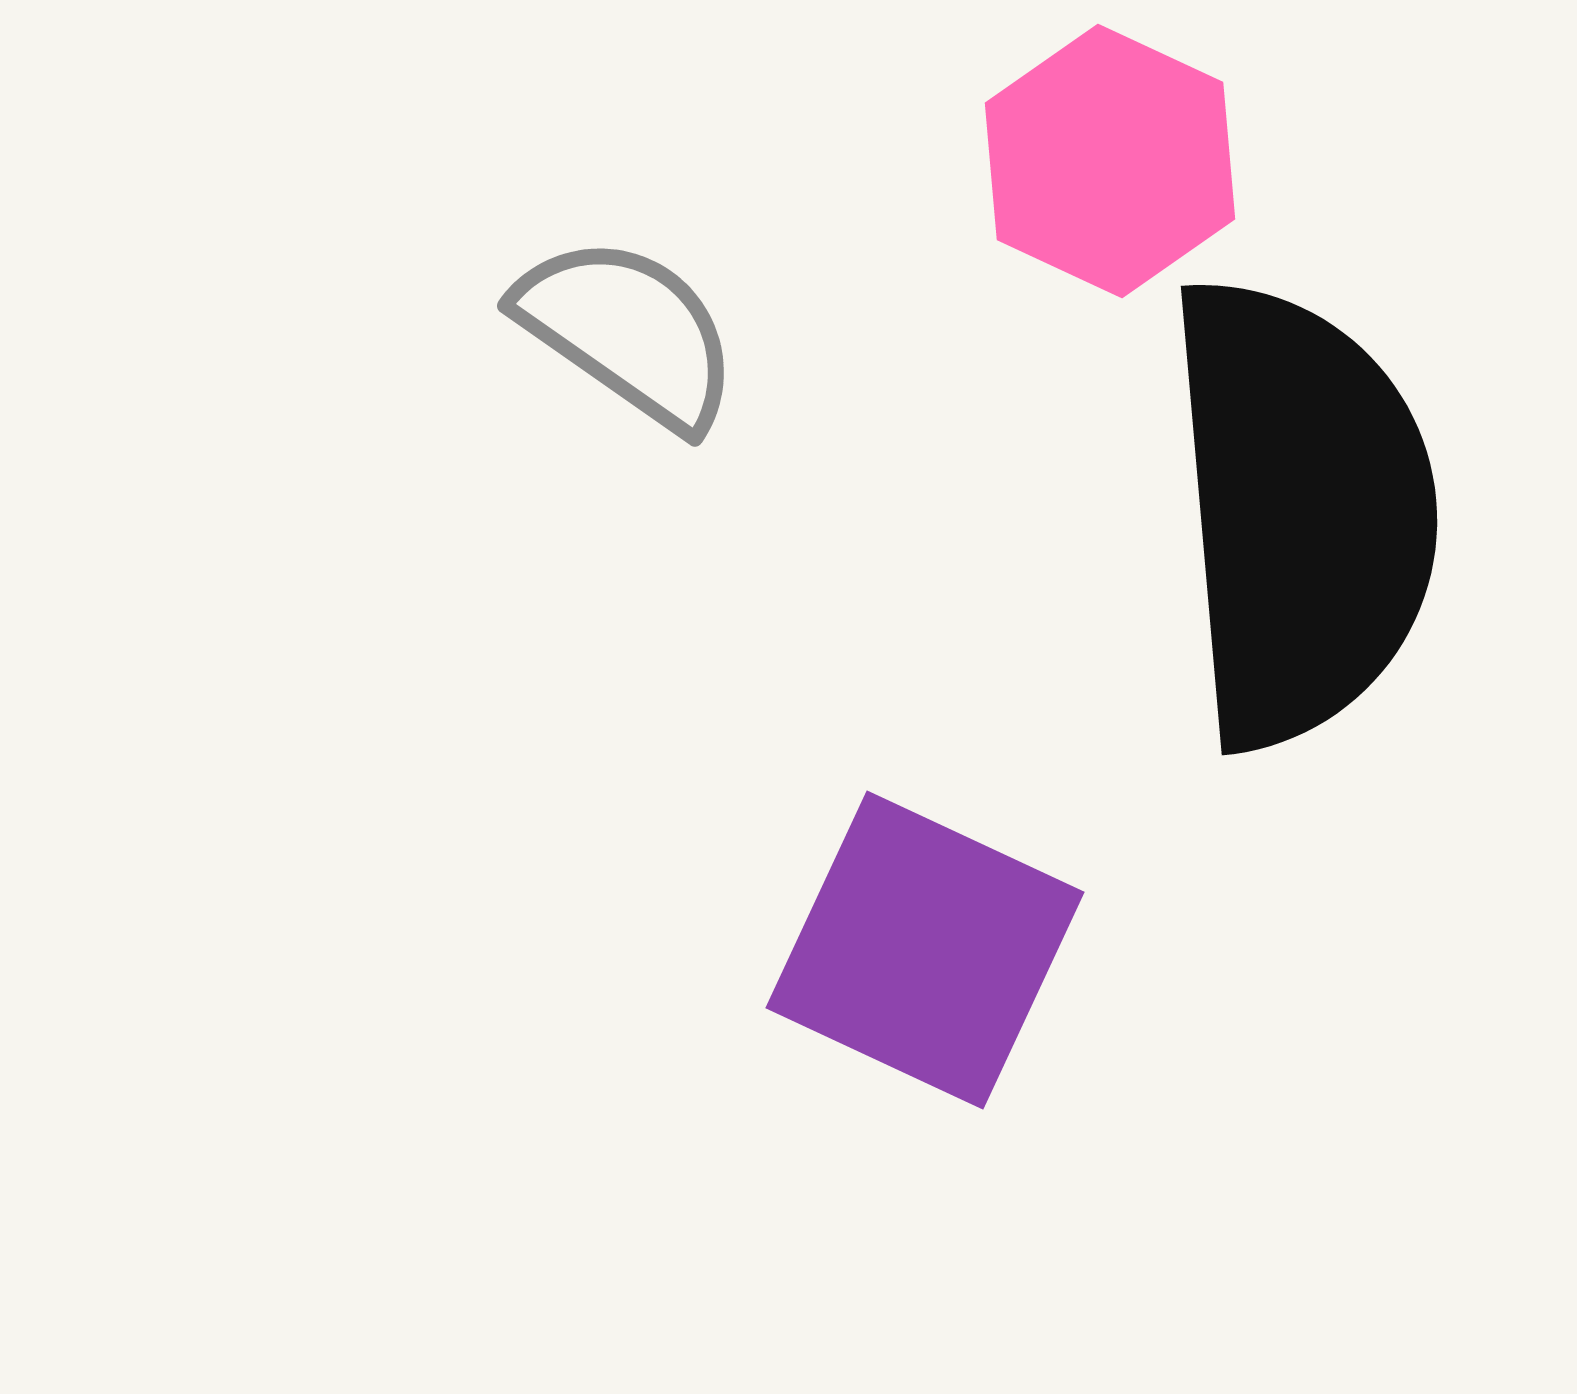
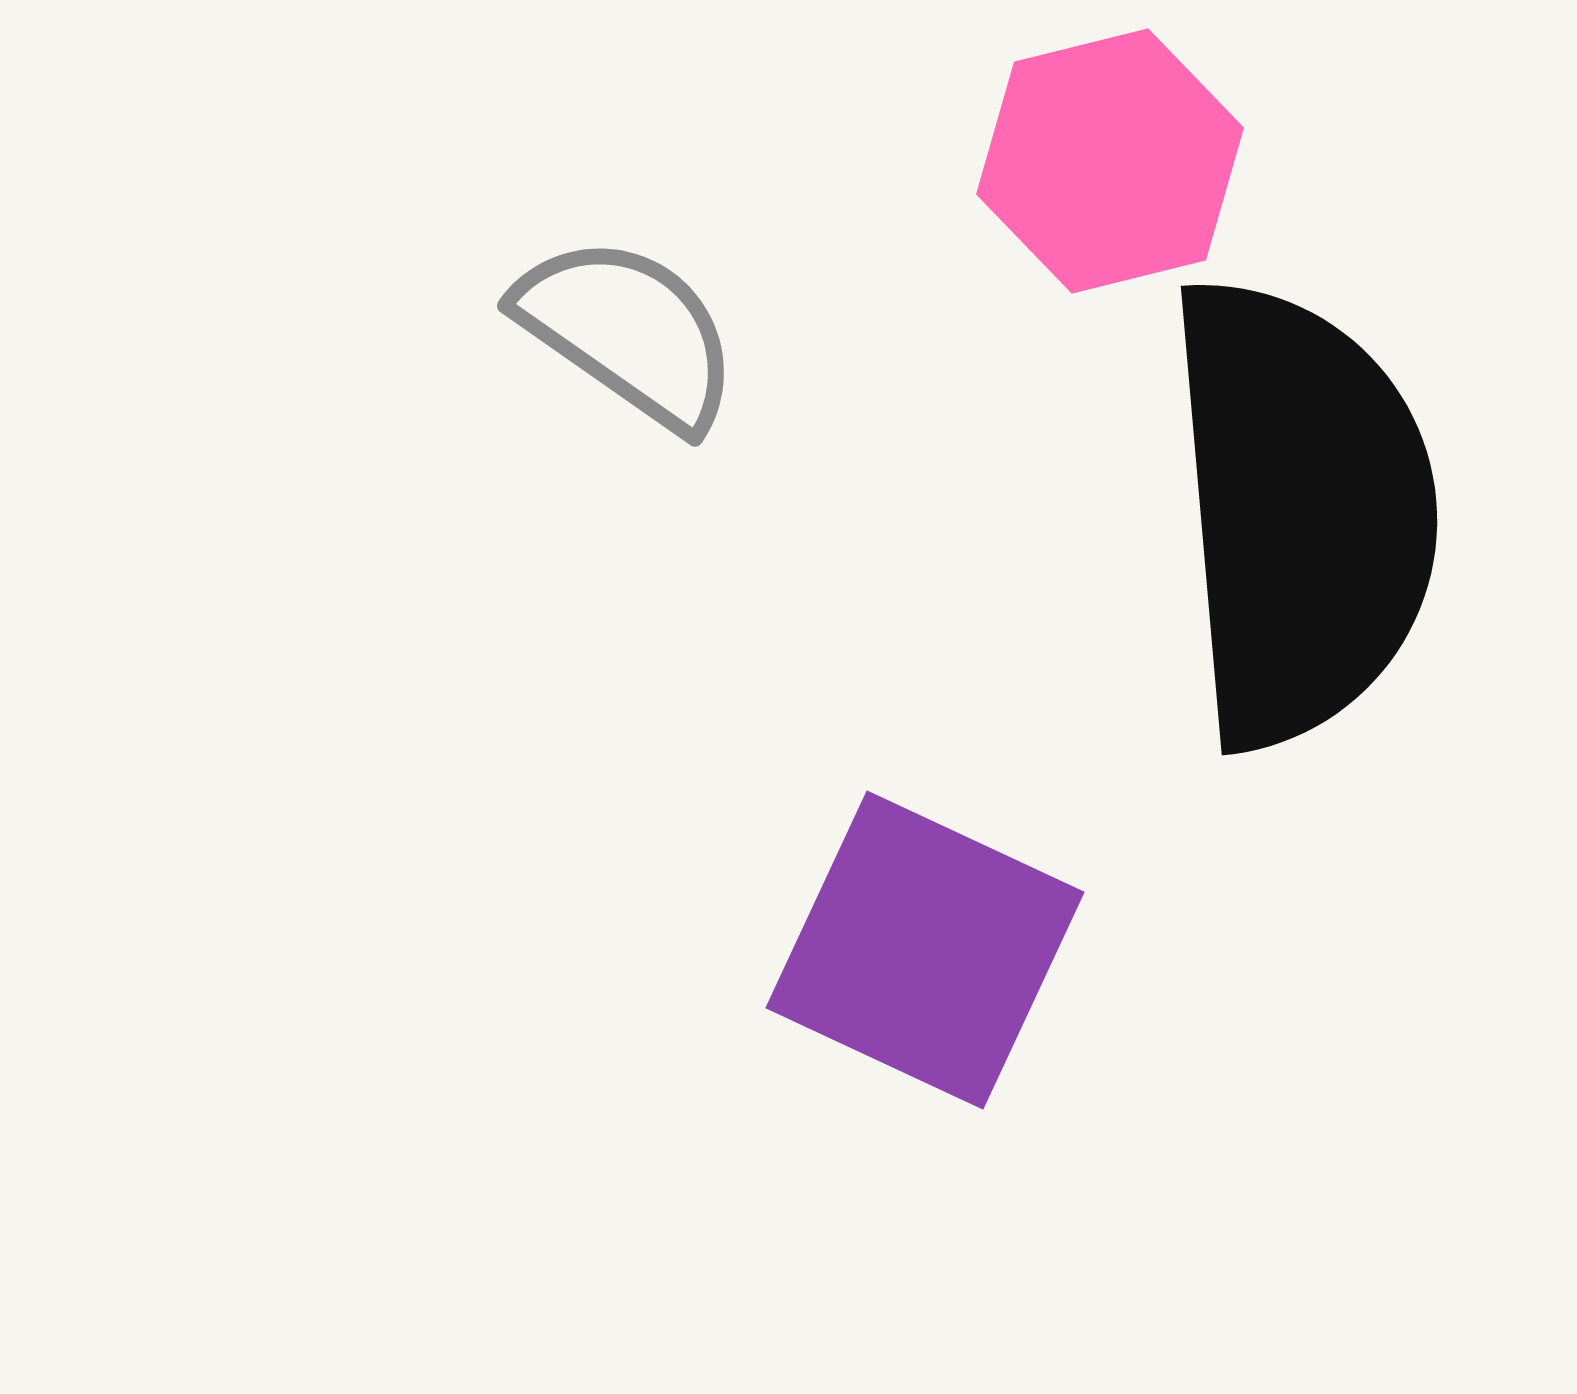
pink hexagon: rotated 21 degrees clockwise
